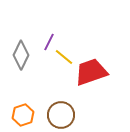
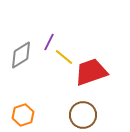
gray diamond: rotated 32 degrees clockwise
brown circle: moved 22 px right
